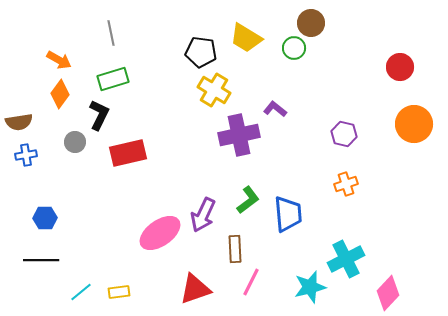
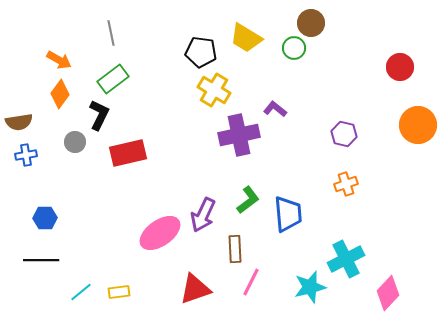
green rectangle: rotated 20 degrees counterclockwise
orange circle: moved 4 px right, 1 px down
